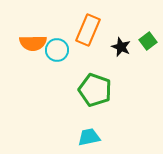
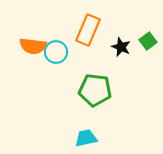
orange semicircle: moved 3 px down; rotated 8 degrees clockwise
cyan circle: moved 1 px left, 2 px down
green pentagon: rotated 12 degrees counterclockwise
cyan trapezoid: moved 3 px left, 1 px down
